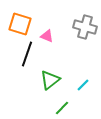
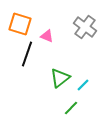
gray cross: rotated 20 degrees clockwise
green triangle: moved 10 px right, 2 px up
green line: moved 9 px right
